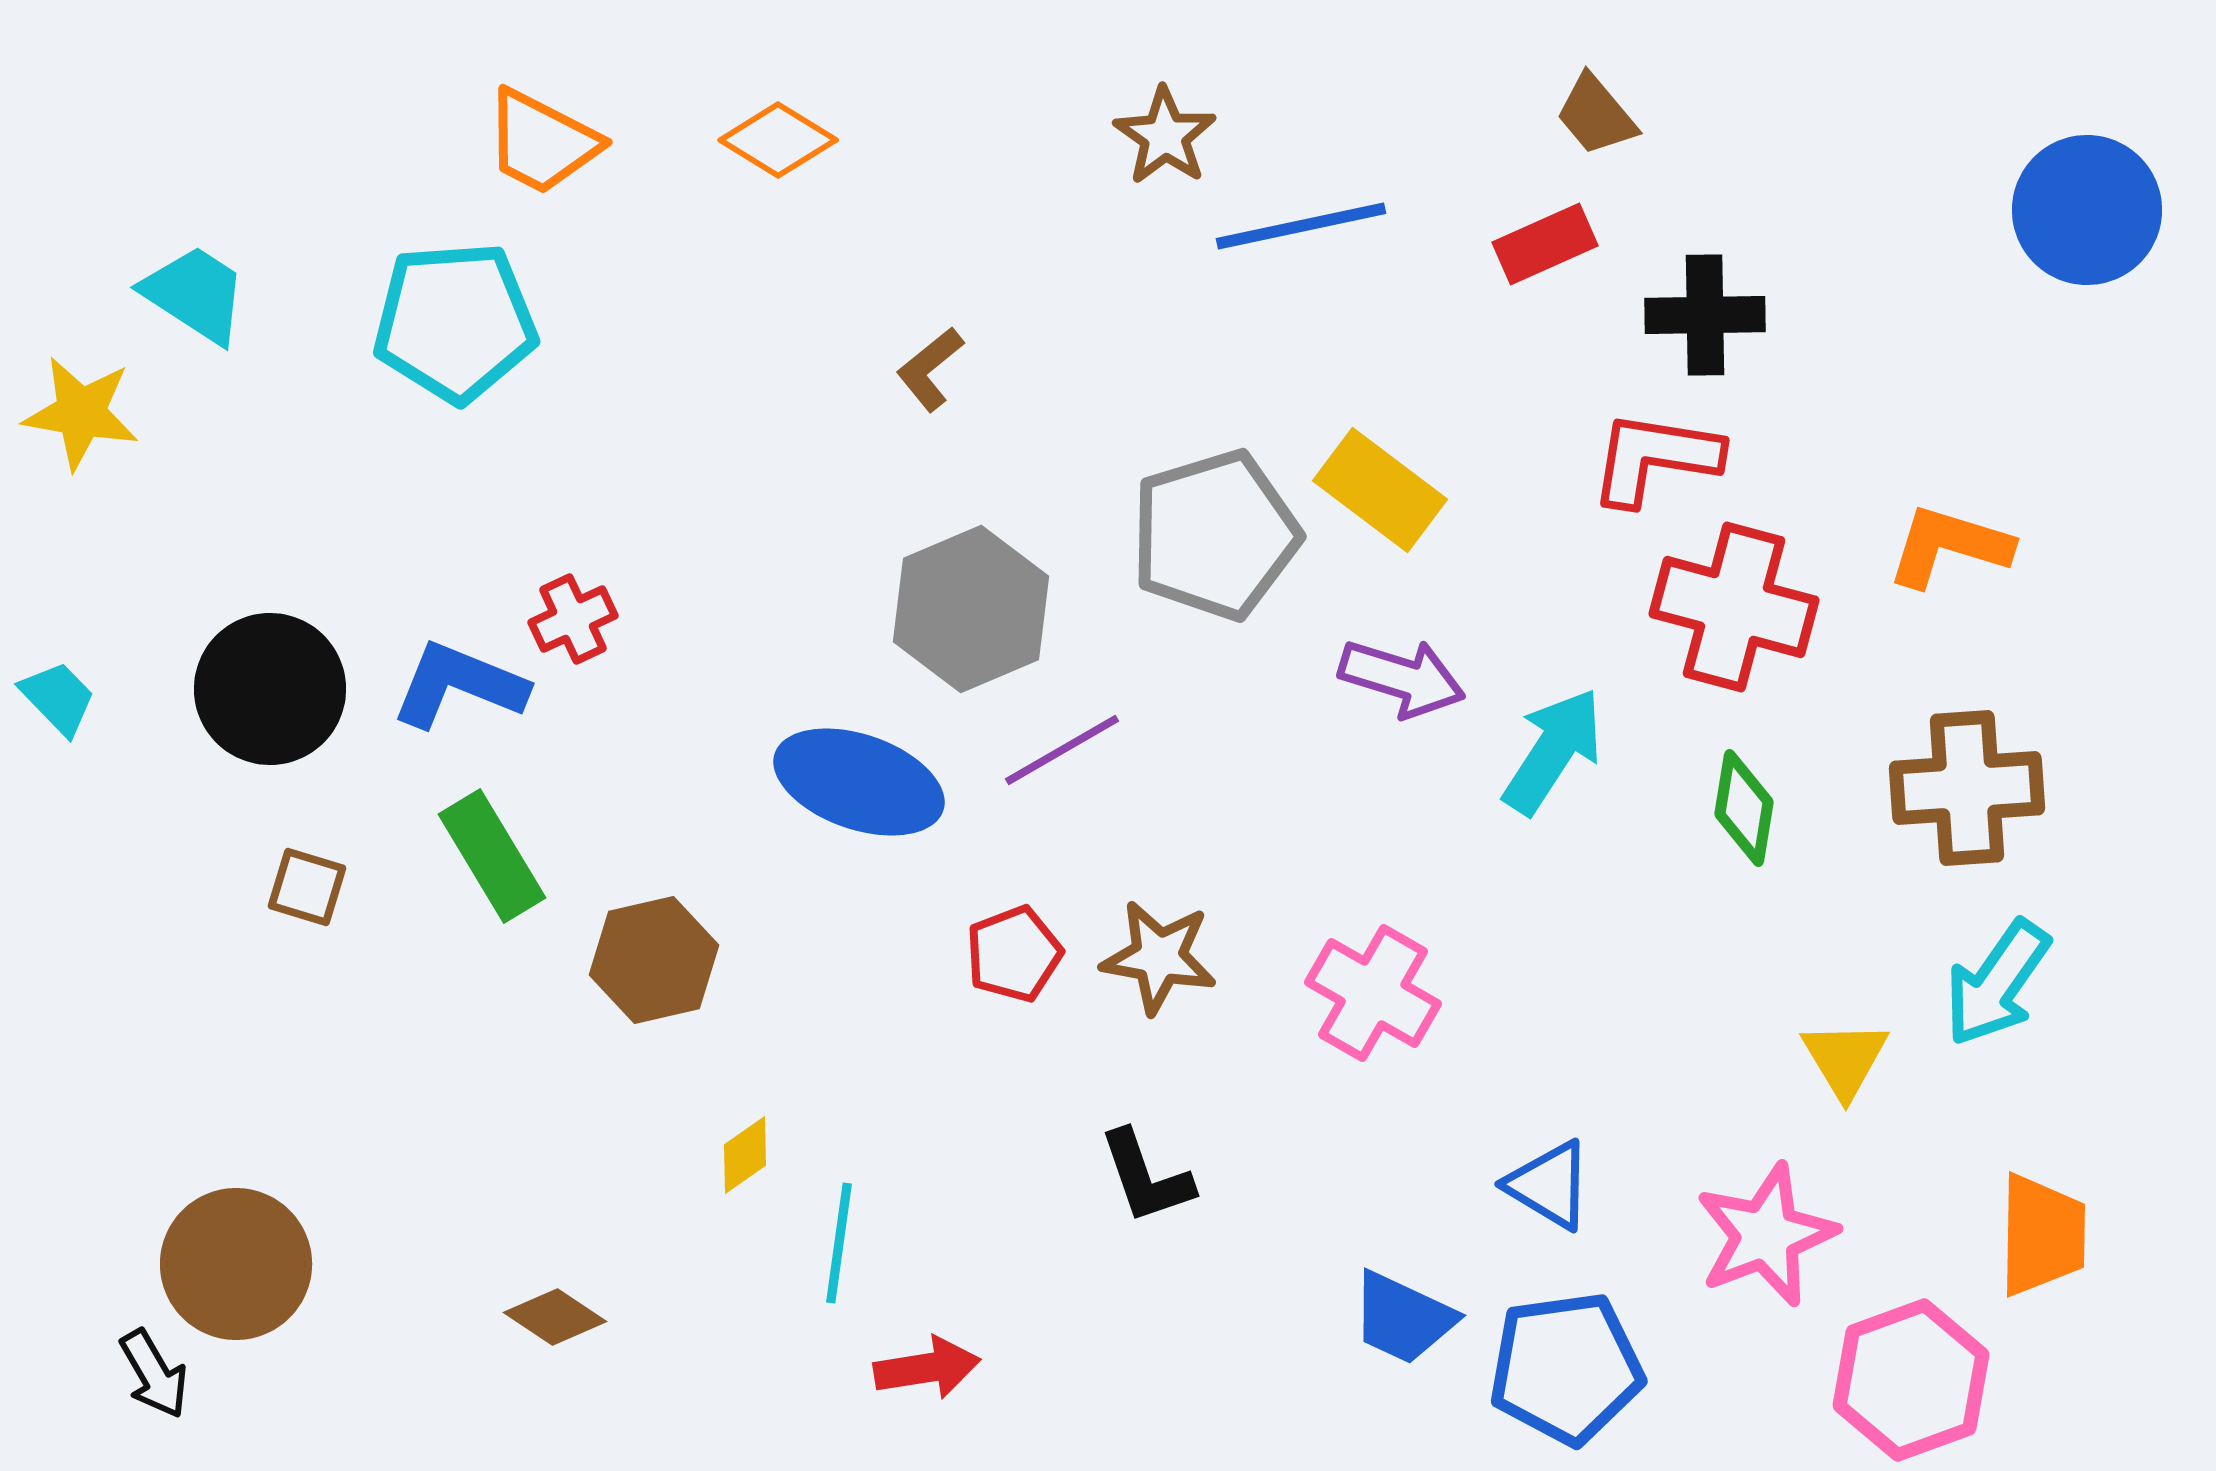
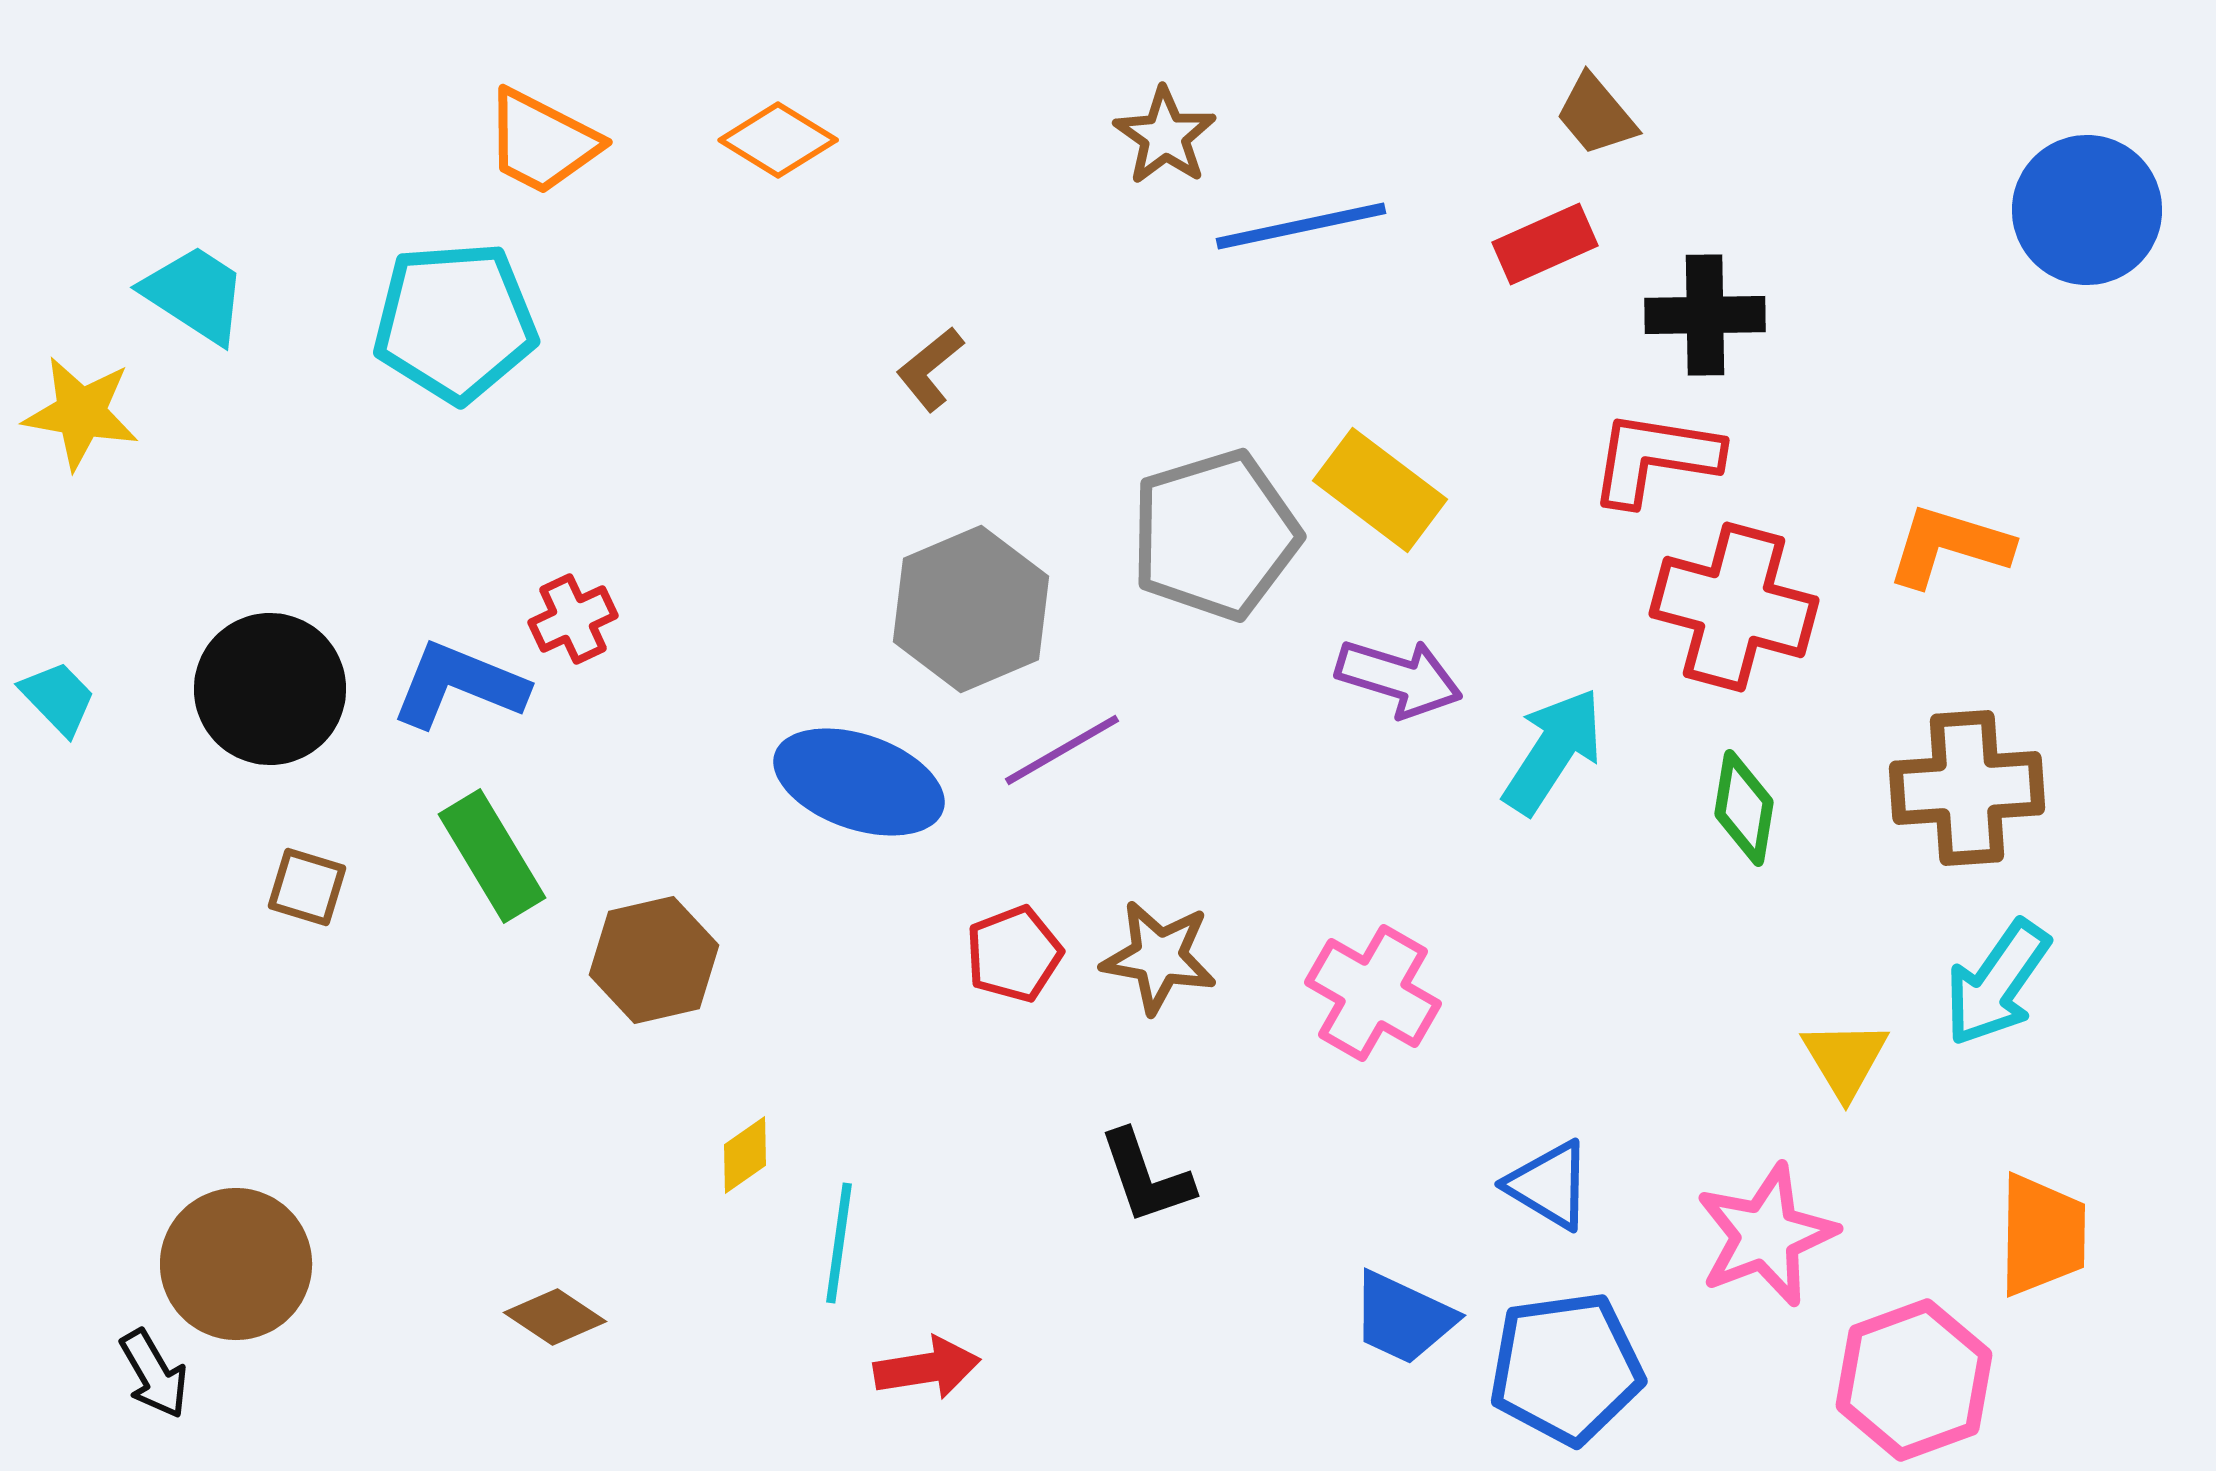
purple arrow at (1402, 678): moved 3 px left
pink hexagon at (1911, 1380): moved 3 px right
